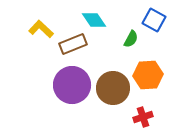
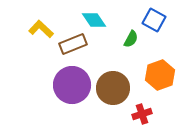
orange hexagon: moved 12 px right; rotated 16 degrees counterclockwise
red cross: moved 1 px left, 3 px up
